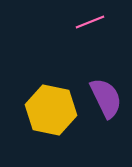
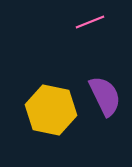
purple semicircle: moved 1 px left, 2 px up
